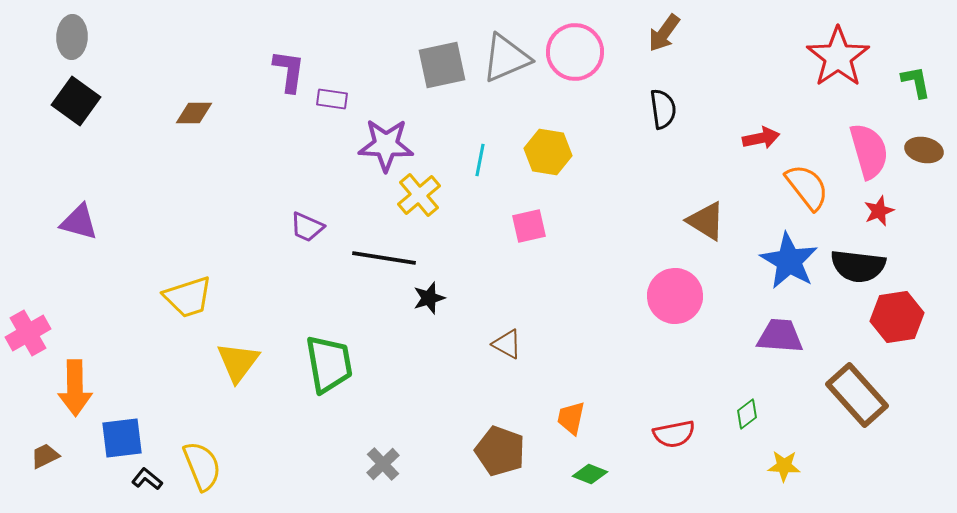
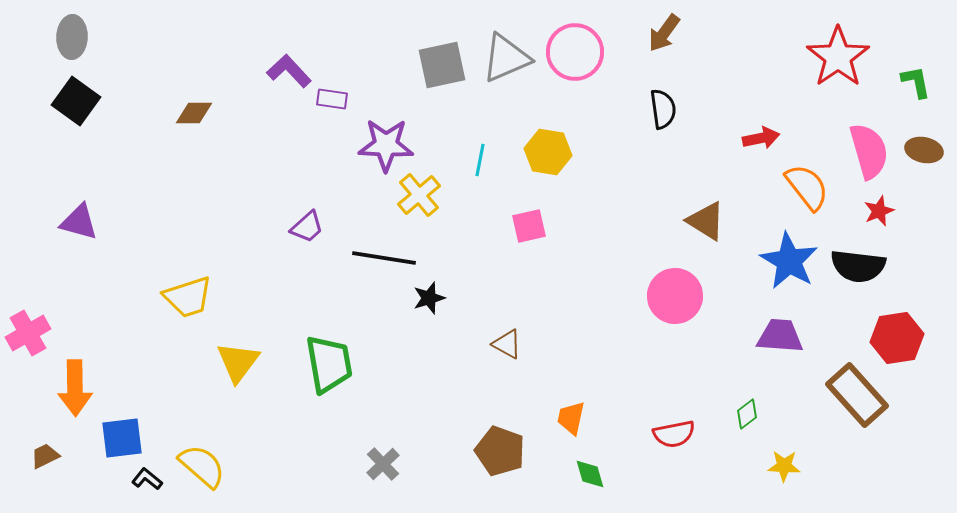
purple L-shape at (289, 71): rotated 51 degrees counterclockwise
purple trapezoid at (307, 227): rotated 66 degrees counterclockwise
red hexagon at (897, 317): moved 21 px down
yellow semicircle at (202, 466): rotated 27 degrees counterclockwise
green diamond at (590, 474): rotated 52 degrees clockwise
